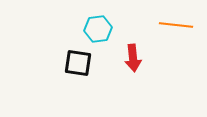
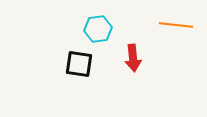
black square: moved 1 px right, 1 px down
